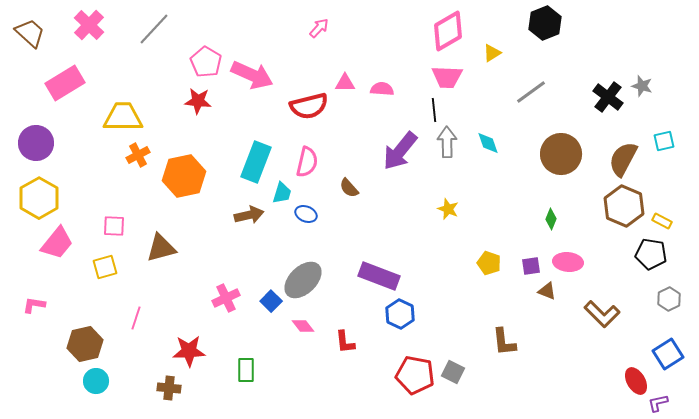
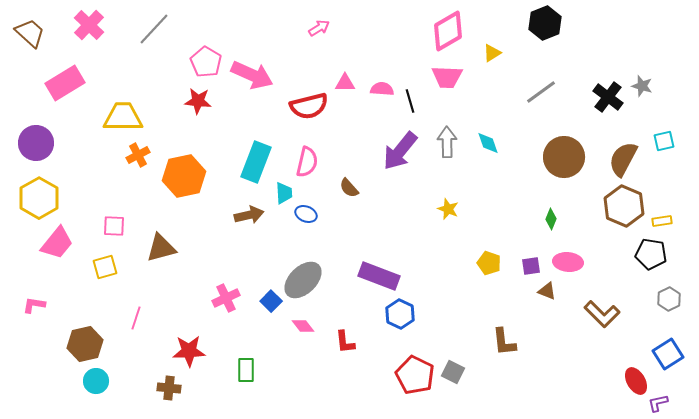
pink arrow at (319, 28): rotated 15 degrees clockwise
gray line at (531, 92): moved 10 px right
black line at (434, 110): moved 24 px left, 9 px up; rotated 10 degrees counterclockwise
brown circle at (561, 154): moved 3 px right, 3 px down
cyan trapezoid at (282, 193): moved 2 px right; rotated 20 degrees counterclockwise
yellow rectangle at (662, 221): rotated 36 degrees counterclockwise
red pentagon at (415, 375): rotated 15 degrees clockwise
